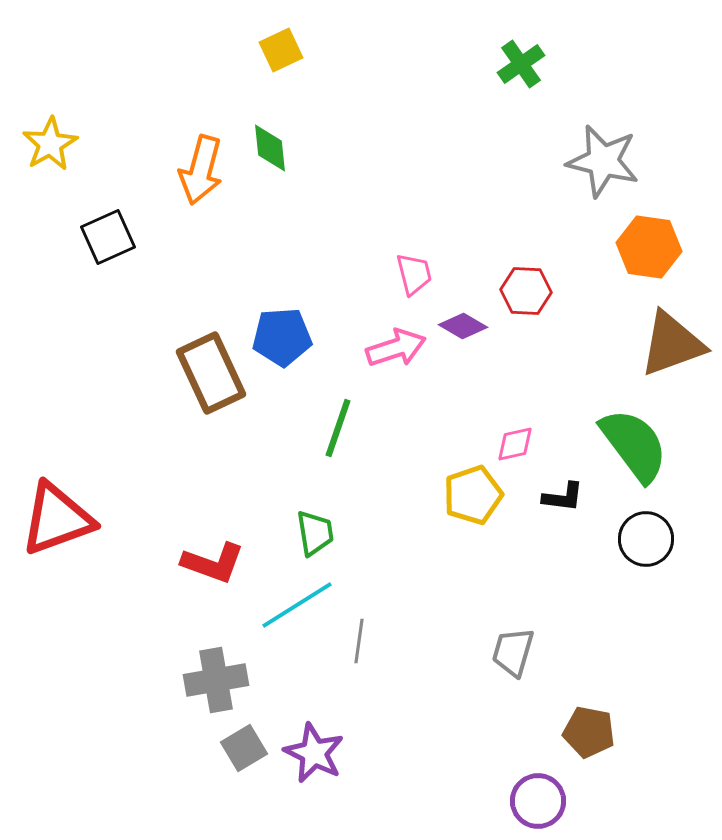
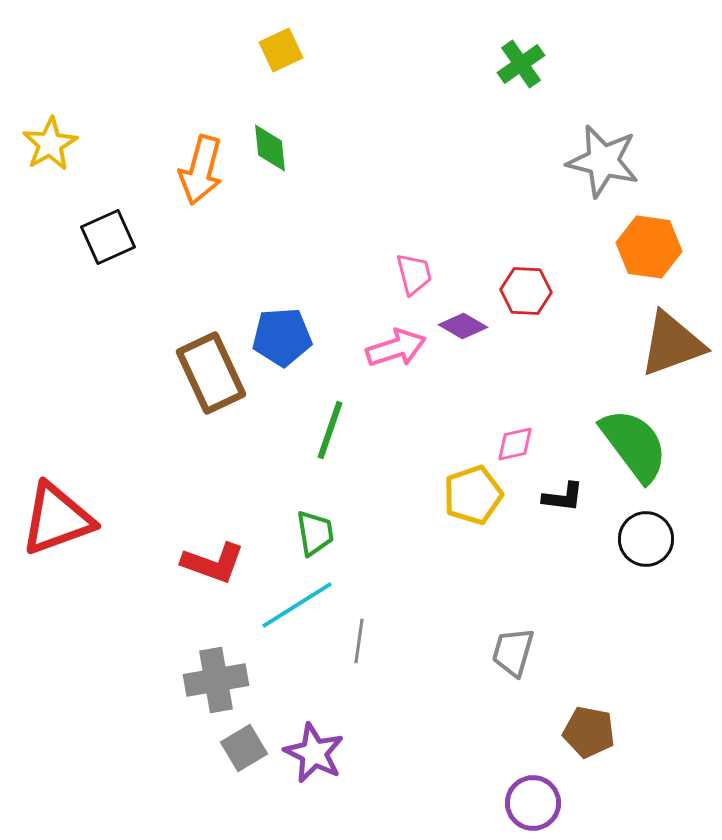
green line: moved 8 px left, 2 px down
purple circle: moved 5 px left, 2 px down
